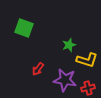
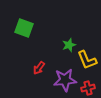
yellow L-shape: rotated 50 degrees clockwise
red arrow: moved 1 px right, 1 px up
purple star: rotated 15 degrees counterclockwise
